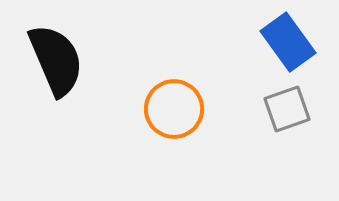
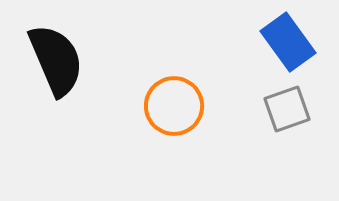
orange circle: moved 3 px up
